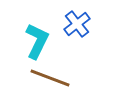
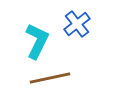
brown line: rotated 33 degrees counterclockwise
